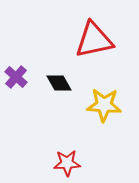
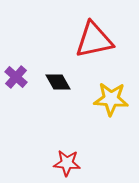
black diamond: moved 1 px left, 1 px up
yellow star: moved 7 px right, 6 px up
red star: rotated 8 degrees clockwise
